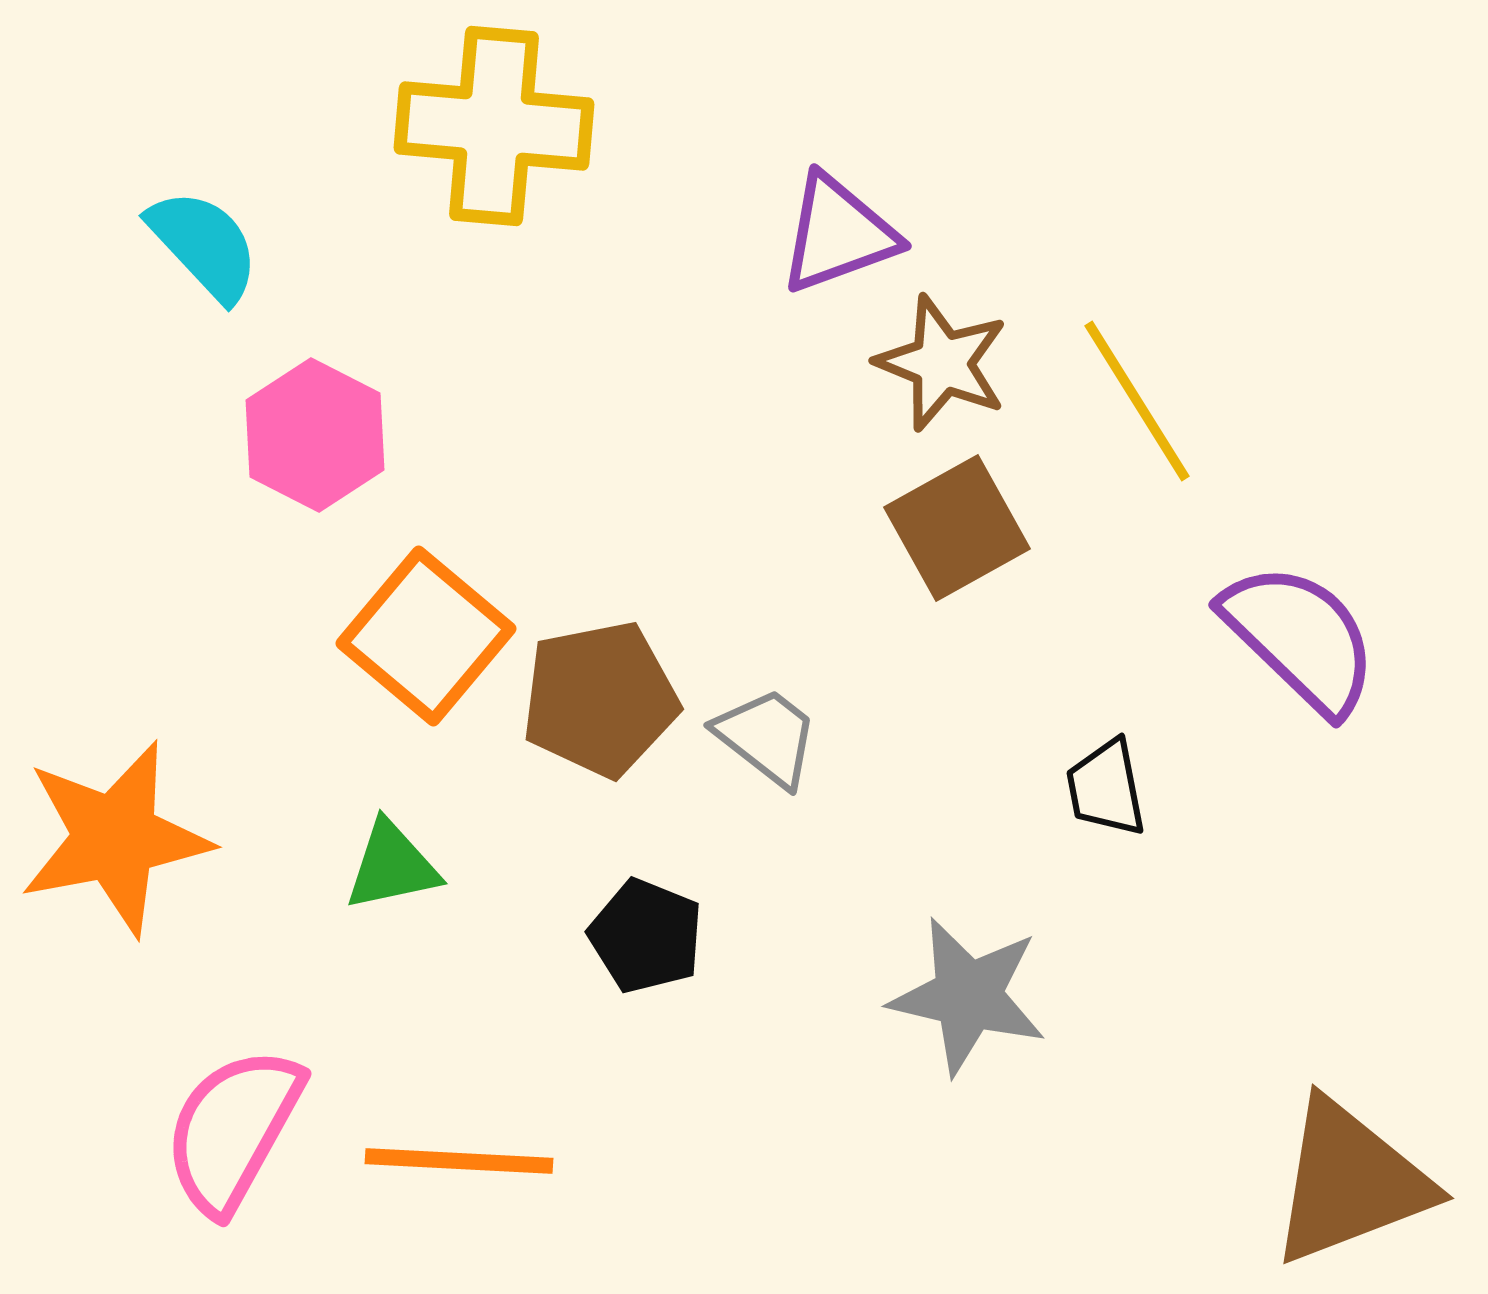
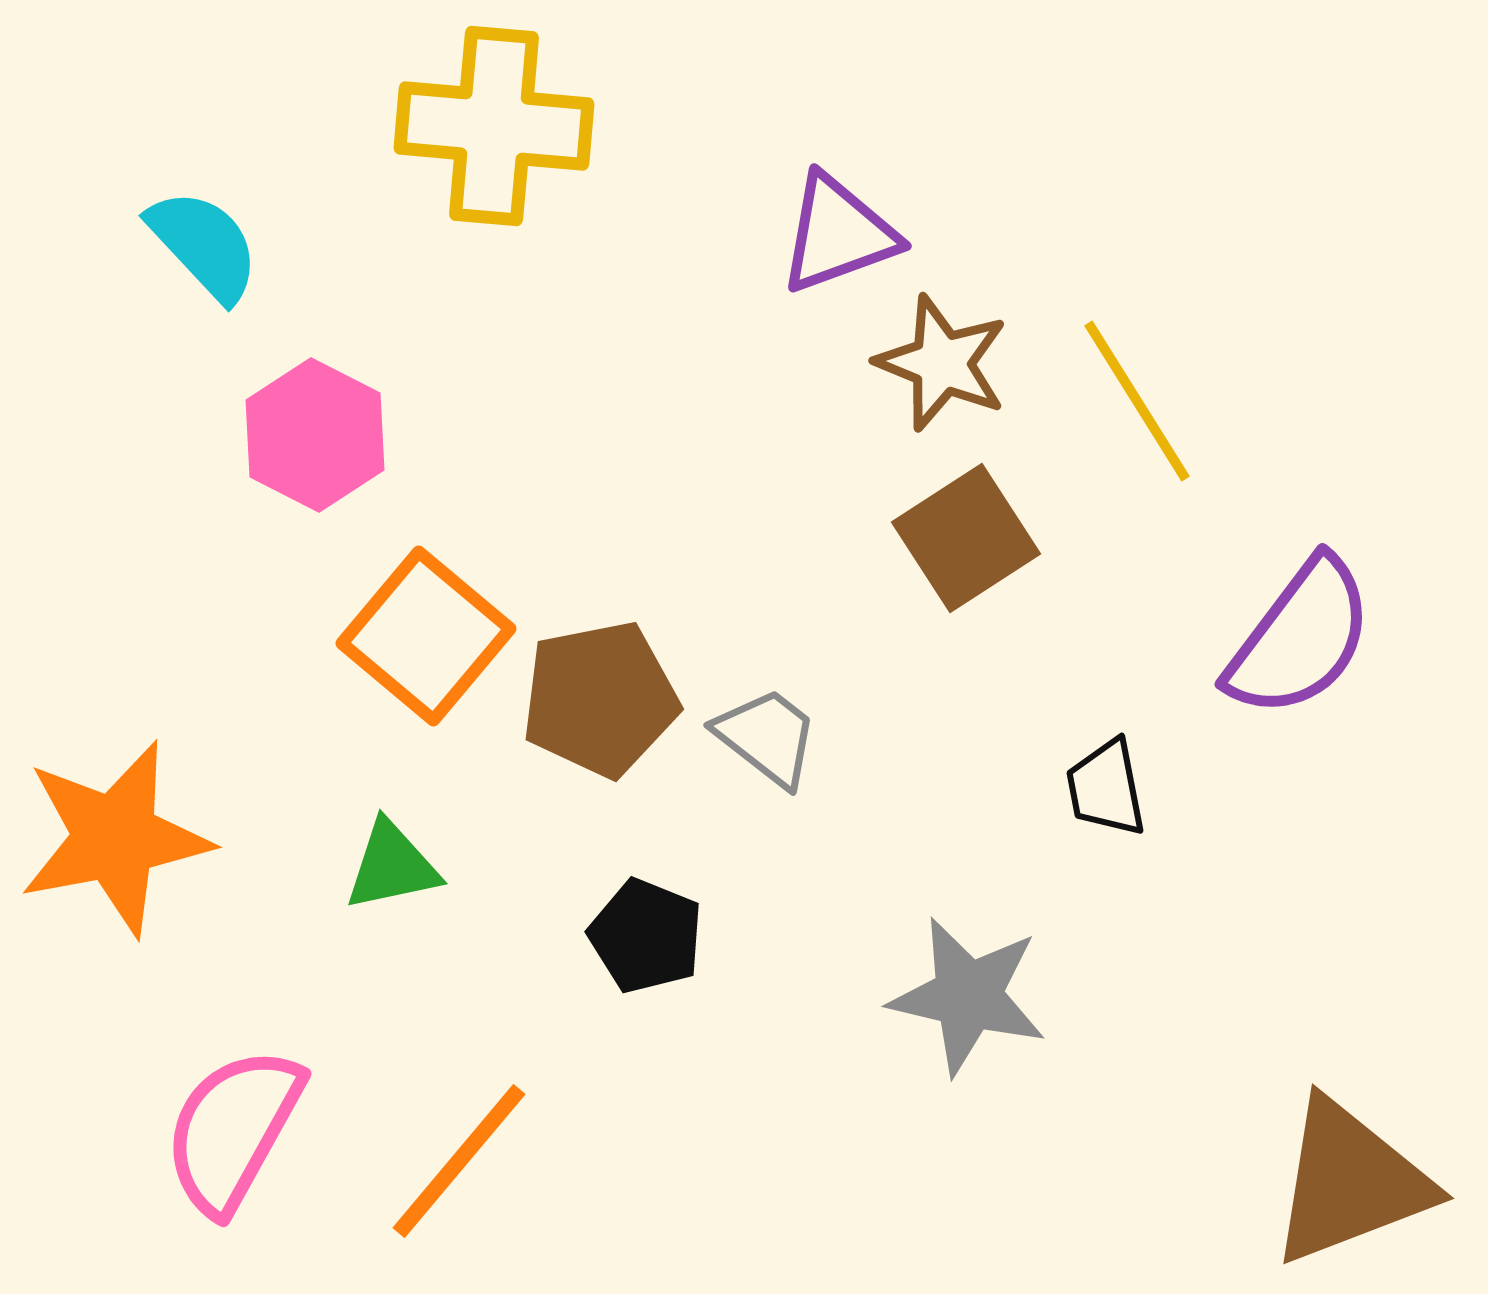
brown square: moved 9 px right, 10 px down; rotated 4 degrees counterclockwise
purple semicircle: rotated 83 degrees clockwise
orange line: rotated 53 degrees counterclockwise
